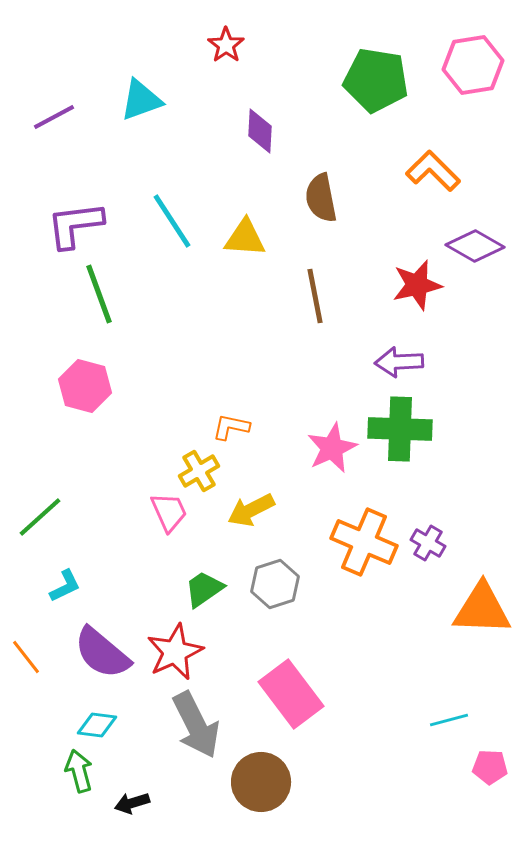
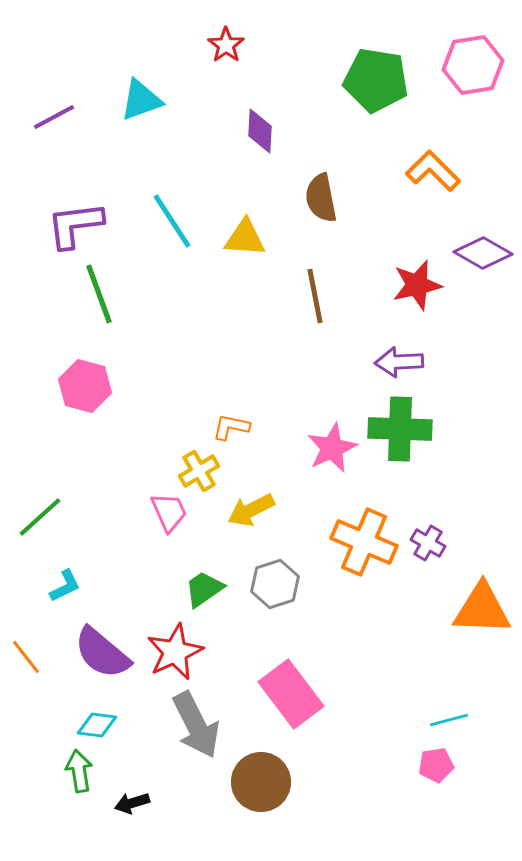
purple diamond at (475, 246): moved 8 px right, 7 px down
pink pentagon at (490, 767): moved 54 px left, 2 px up; rotated 12 degrees counterclockwise
green arrow at (79, 771): rotated 6 degrees clockwise
